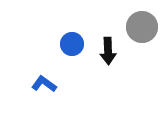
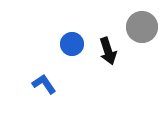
black arrow: rotated 16 degrees counterclockwise
blue L-shape: rotated 20 degrees clockwise
